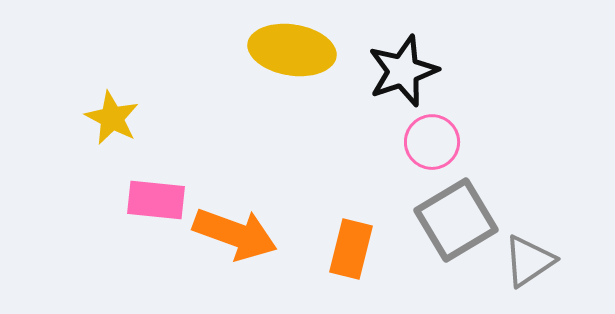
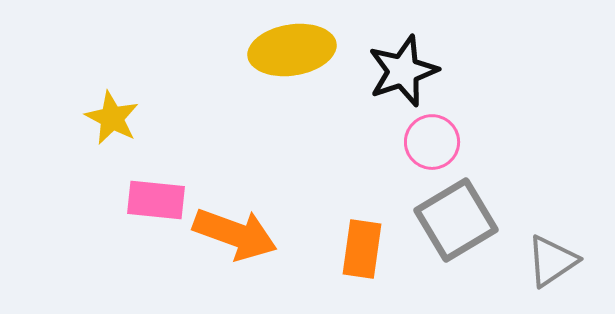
yellow ellipse: rotated 18 degrees counterclockwise
orange rectangle: moved 11 px right; rotated 6 degrees counterclockwise
gray triangle: moved 23 px right
